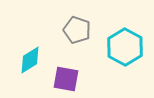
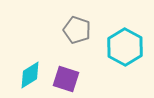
cyan diamond: moved 15 px down
purple square: rotated 8 degrees clockwise
